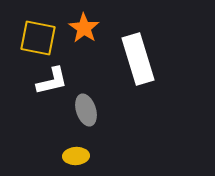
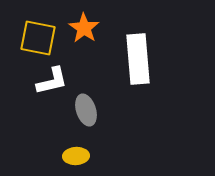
white rectangle: rotated 12 degrees clockwise
